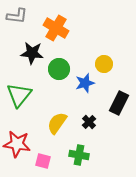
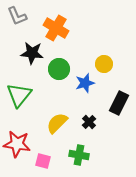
gray L-shape: rotated 60 degrees clockwise
yellow semicircle: rotated 10 degrees clockwise
